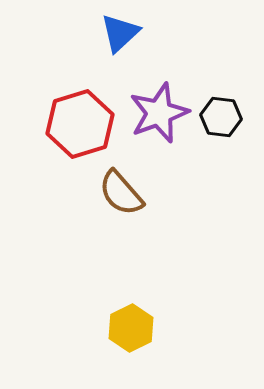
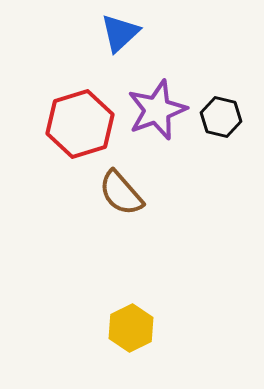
purple star: moved 2 px left, 3 px up
black hexagon: rotated 6 degrees clockwise
